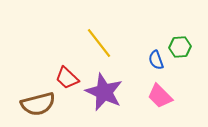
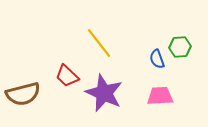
blue semicircle: moved 1 px right, 1 px up
red trapezoid: moved 2 px up
purple star: moved 1 px down
pink trapezoid: rotated 132 degrees clockwise
brown semicircle: moved 15 px left, 10 px up
